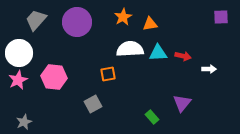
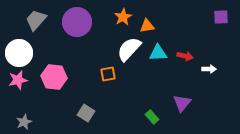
orange triangle: moved 3 px left, 2 px down
white semicircle: moved 1 px left; rotated 44 degrees counterclockwise
red arrow: moved 2 px right
pink star: rotated 12 degrees clockwise
gray square: moved 7 px left, 9 px down; rotated 30 degrees counterclockwise
